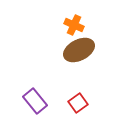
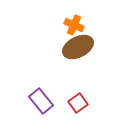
brown ellipse: moved 1 px left, 3 px up
purple rectangle: moved 6 px right
